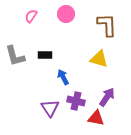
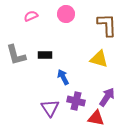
pink semicircle: rotated 32 degrees clockwise
gray L-shape: moved 1 px right, 1 px up
